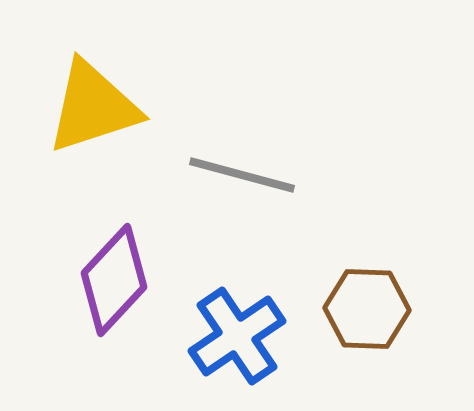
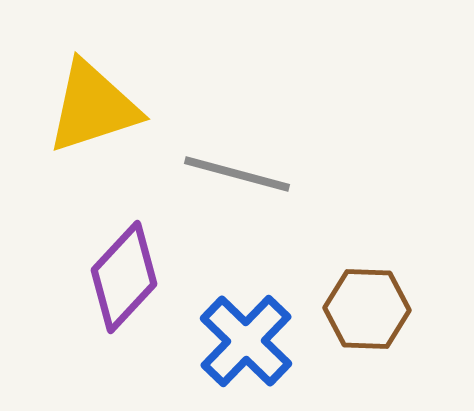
gray line: moved 5 px left, 1 px up
purple diamond: moved 10 px right, 3 px up
blue cross: moved 9 px right, 5 px down; rotated 12 degrees counterclockwise
